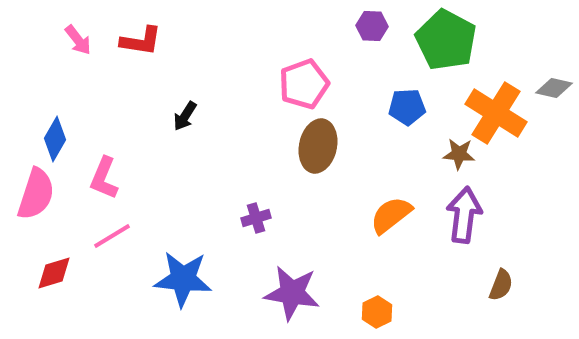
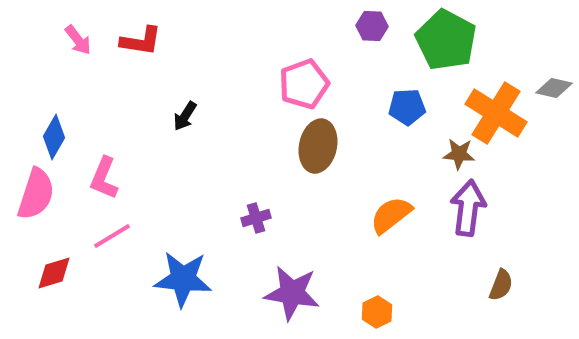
blue diamond: moved 1 px left, 2 px up
purple arrow: moved 4 px right, 7 px up
